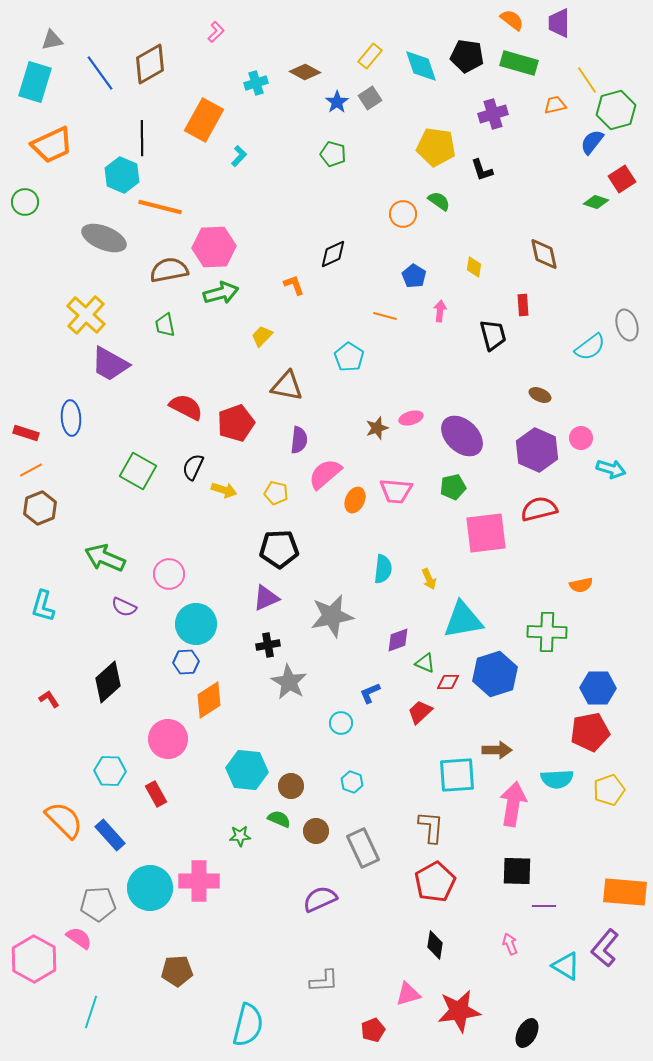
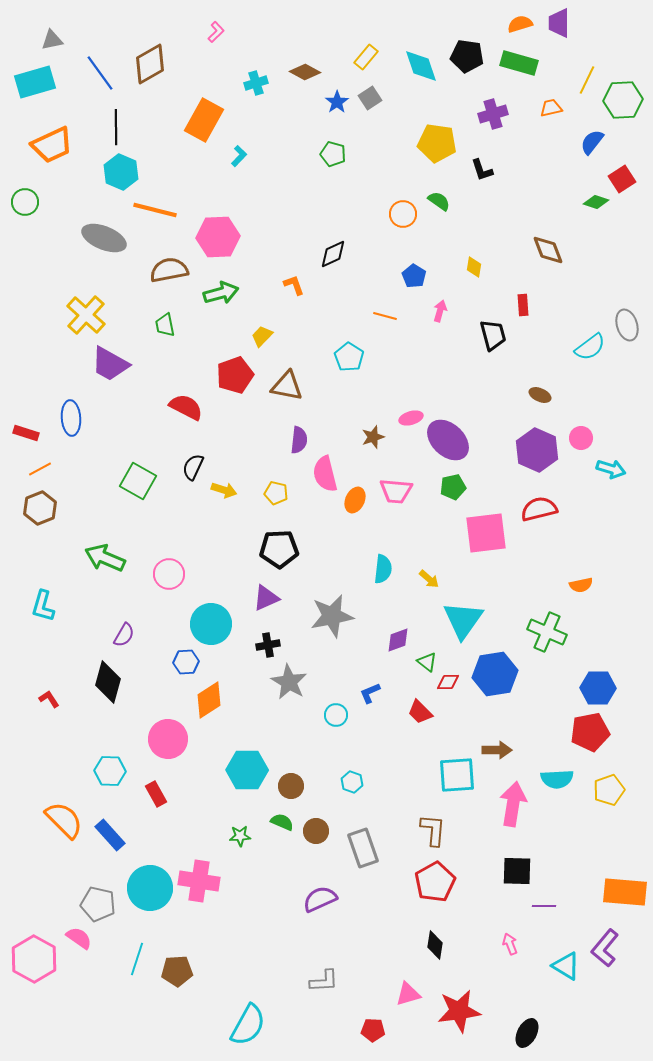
orange semicircle at (512, 20): moved 8 px right, 4 px down; rotated 55 degrees counterclockwise
yellow rectangle at (370, 56): moved 4 px left, 1 px down
yellow line at (587, 80): rotated 60 degrees clockwise
cyan rectangle at (35, 82): rotated 57 degrees clockwise
orange trapezoid at (555, 105): moved 4 px left, 3 px down
green hexagon at (616, 110): moved 7 px right, 10 px up; rotated 12 degrees clockwise
black line at (142, 138): moved 26 px left, 11 px up
yellow pentagon at (436, 147): moved 1 px right, 4 px up
cyan hexagon at (122, 175): moved 1 px left, 3 px up
orange line at (160, 207): moved 5 px left, 3 px down
pink hexagon at (214, 247): moved 4 px right, 10 px up
brown diamond at (544, 254): moved 4 px right, 4 px up; rotated 8 degrees counterclockwise
pink arrow at (440, 311): rotated 10 degrees clockwise
red pentagon at (236, 423): moved 1 px left, 48 px up
brown star at (377, 428): moved 4 px left, 9 px down
purple ellipse at (462, 436): moved 14 px left, 4 px down
orange line at (31, 470): moved 9 px right, 1 px up
green square at (138, 471): moved 10 px down
pink semicircle at (325, 474): rotated 63 degrees counterclockwise
yellow arrow at (429, 579): rotated 25 degrees counterclockwise
purple semicircle at (124, 607): moved 28 px down; rotated 85 degrees counterclockwise
cyan triangle at (463, 620): rotated 45 degrees counterclockwise
cyan circle at (196, 624): moved 15 px right
green cross at (547, 632): rotated 21 degrees clockwise
green triangle at (425, 663): moved 2 px right, 1 px up; rotated 15 degrees clockwise
blue hexagon at (495, 674): rotated 9 degrees clockwise
black diamond at (108, 682): rotated 33 degrees counterclockwise
red trapezoid at (420, 712): rotated 92 degrees counterclockwise
cyan circle at (341, 723): moved 5 px left, 8 px up
cyan hexagon at (247, 770): rotated 6 degrees counterclockwise
green semicircle at (279, 819): moved 3 px right, 3 px down
brown L-shape at (431, 827): moved 2 px right, 3 px down
gray rectangle at (363, 848): rotated 6 degrees clockwise
pink cross at (199, 881): rotated 9 degrees clockwise
gray pentagon at (98, 904): rotated 16 degrees clockwise
cyan line at (91, 1012): moved 46 px right, 53 px up
cyan semicircle at (248, 1025): rotated 15 degrees clockwise
red pentagon at (373, 1030): rotated 25 degrees clockwise
